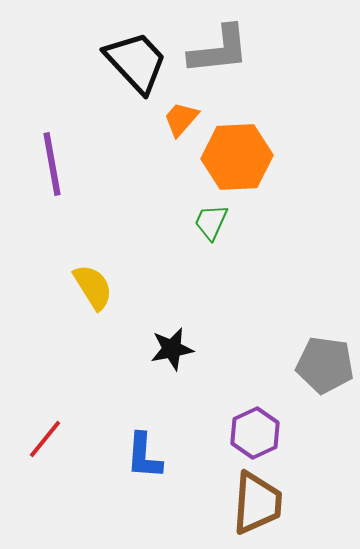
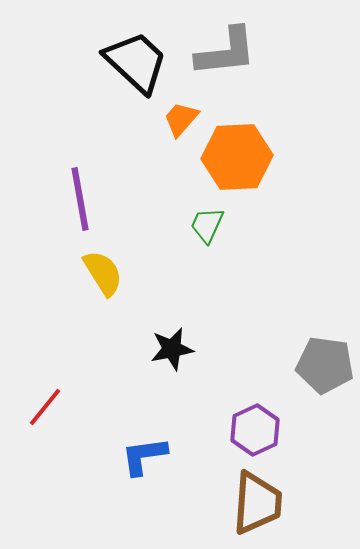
gray L-shape: moved 7 px right, 2 px down
black trapezoid: rotated 4 degrees counterclockwise
purple line: moved 28 px right, 35 px down
green trapezoid: moved 4 px left, 3 px down
yellow semicircle: moved 10 px right, 14 px up
purple hexagon: moved 3 px up
red line: moved 32 px up
blue L-shape: rotated 78 degrees clockwise
